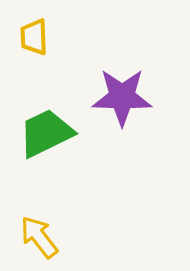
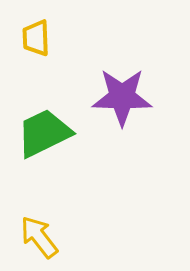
yellow trapezoid: moved 2 px right, 1 px down
green trapezoid: moved 2 px left
